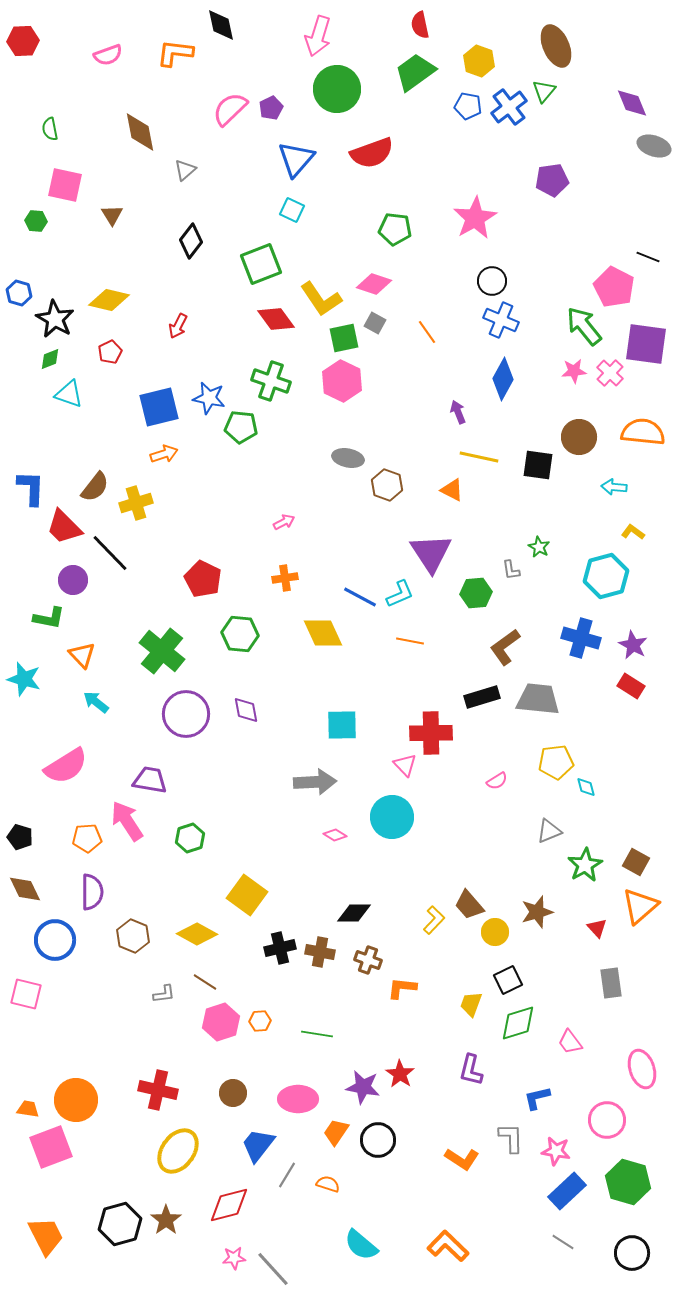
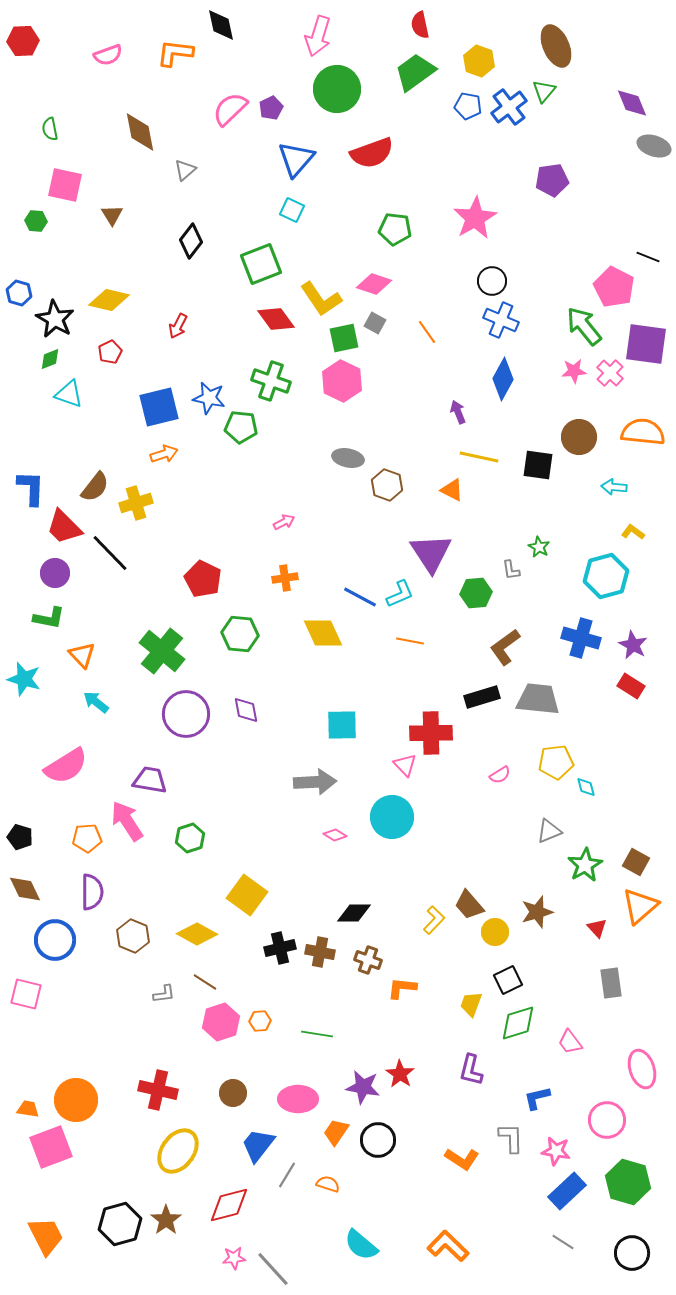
purple circle at (73, 580): moved 18 px left, 7 px up
pink semicircle at (497, 781): moved 3 px right, 6 px up
